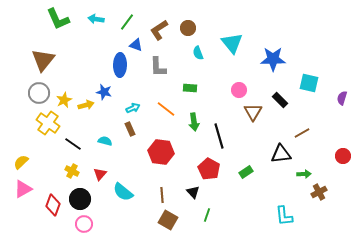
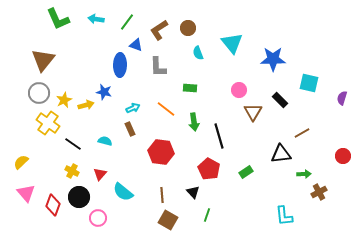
pink triangle at (23, 189): moved 3 px right, 4 px down; rotated 42 degrees counterclockwise
black circle at (80, 199): moved 1 px left, 2 px up
pink circle at (84, 224): moved 14 px right, 6 px up
